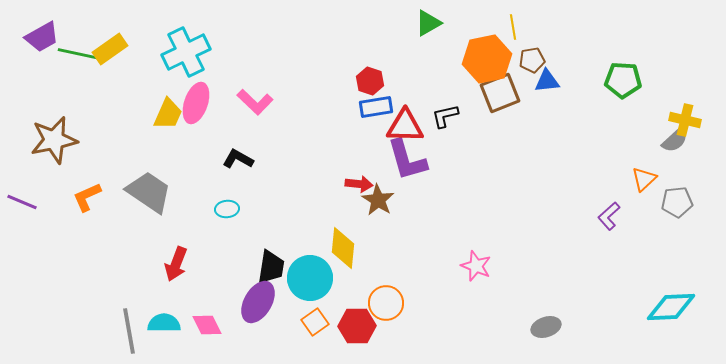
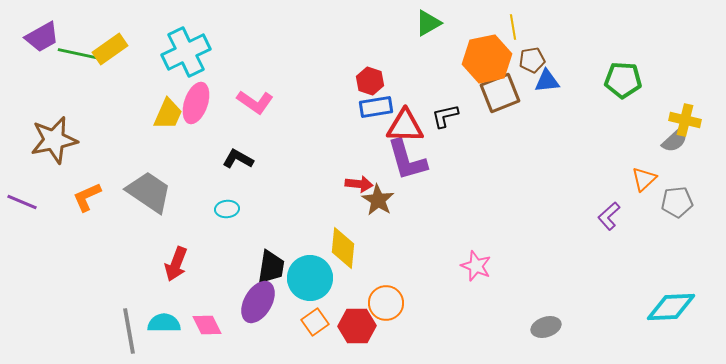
pink L-shape at (255, 102): rotated 9 degrees counterclockwise
